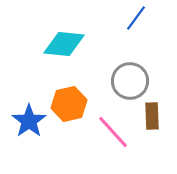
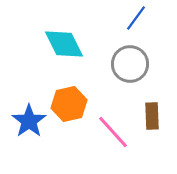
cyan diamond: rotated 57 degrees clockwise
gray circle: moved 17 px up
